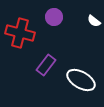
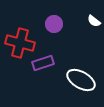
purple circle: moved 7 px down
red cross: moved 10 px down
purple rectangle: moved 3 px left, 2 px up; rotated 35 degrees clockwise
